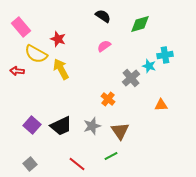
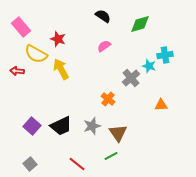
purple square: moved 1 px down
brown triangle: moved 2 px left, 2 px down
